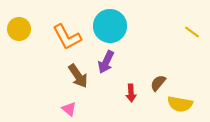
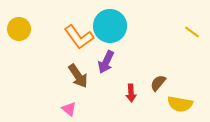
orange L-shape: moved 12 px right; rotated 8 degrees counterclockwise
